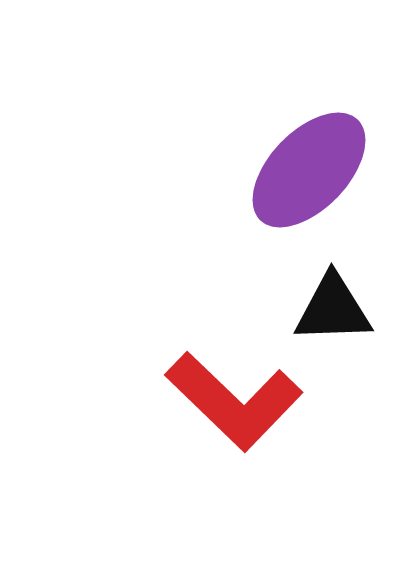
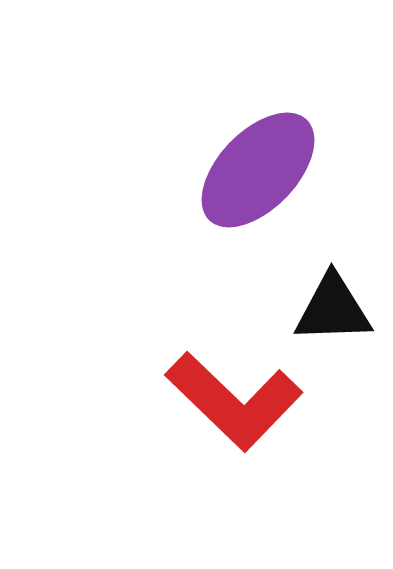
purple ellipse: moved 51 px left
